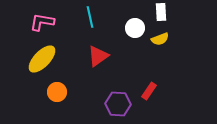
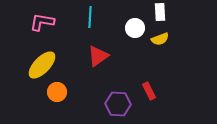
white rectangle: moved 1 px left
cyan line: rotated 15 degrees clockwise
yellow ellipse: moved 6 px down
red rectangle: rotated 60 degrees counterclockwise
